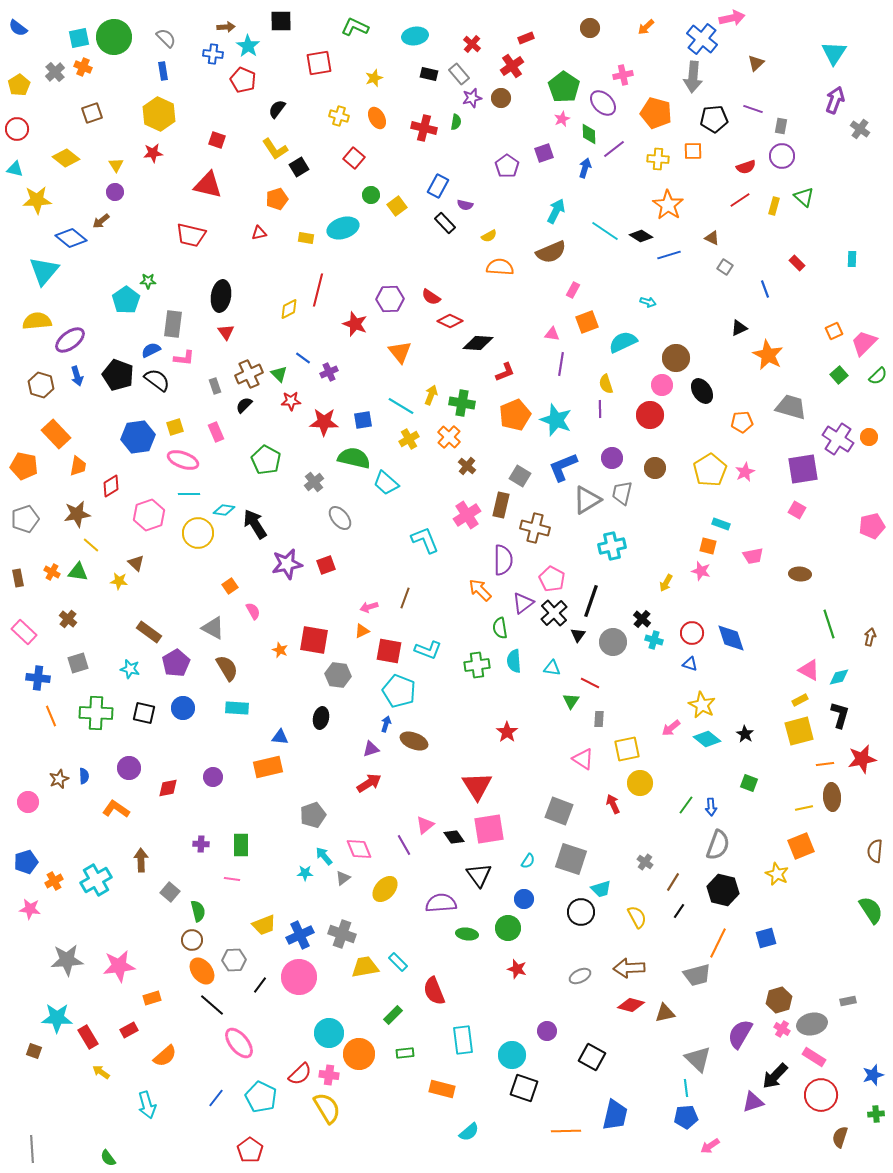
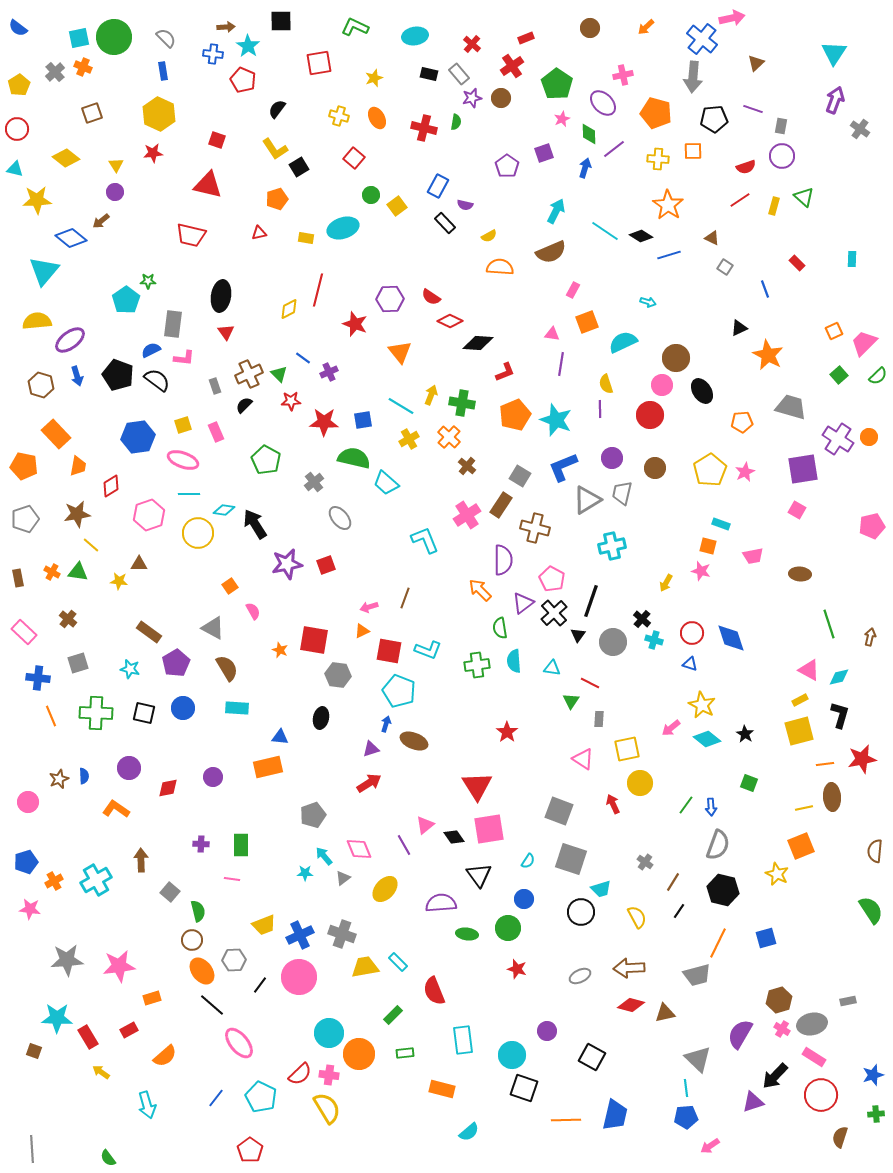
green pentagon at (564, 87): moved 7 px left, 3 px up
yellow square at (175, 427): moved 8 px right, 2 px up
brown rectangle at (501, 505): rotated 20 degrees clockwise
brown triangle at (136, 563): moved 3 px right, 1 px down; rotated 42 degrees counterclockwise
orange line at (566, 1131): moved 11 px up
